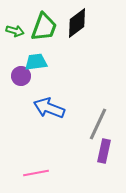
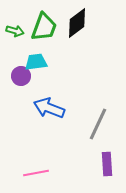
purple rectangle: moved 3 px right, 13 px down; rotated 15 degrees counterclockwise
